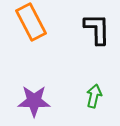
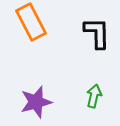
black L-shape: moved 4 px down
purple star: moved 2 px right, 1 px down; rotated 16 degrees counterclockwise
